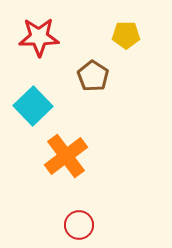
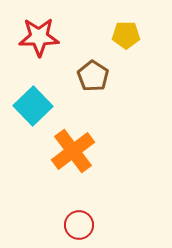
orange cross: moved 7 px right, 5 px up
